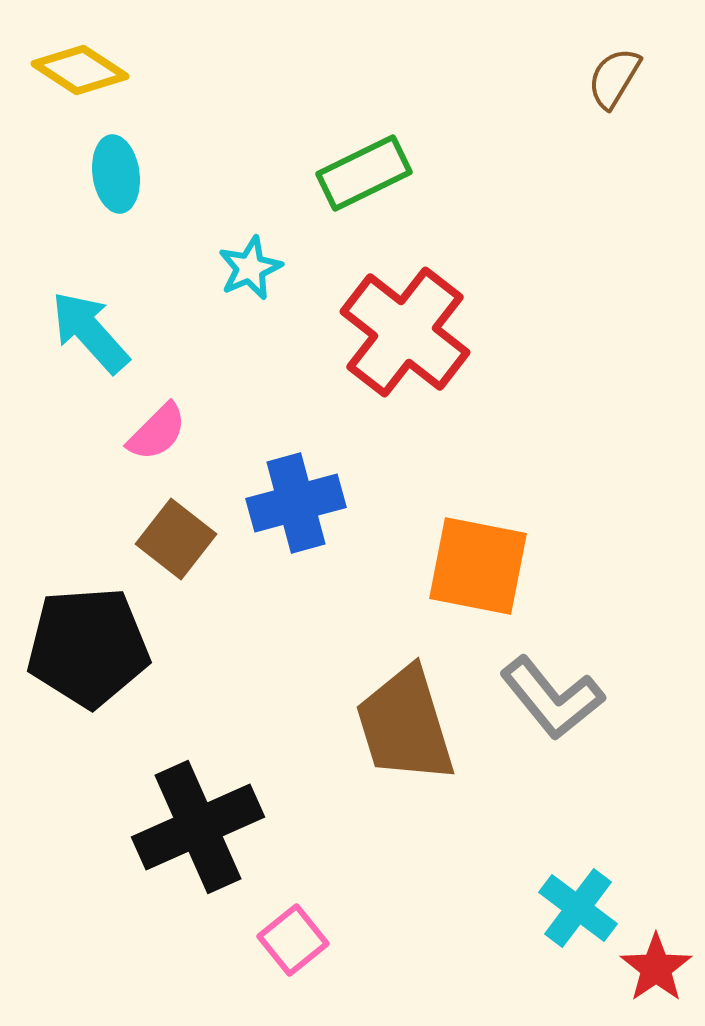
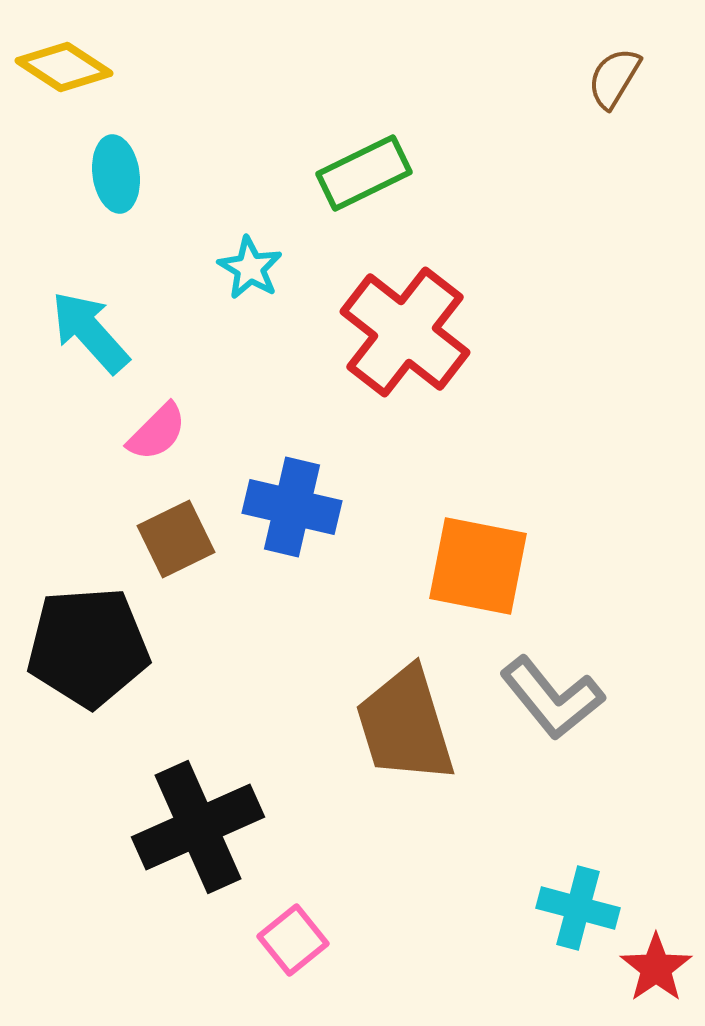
yellow diamond: moved 16 px left, 3 px up
cyan star: rotated 18 degrees counterclockwise
blue cross: moved 4 px left, 4 px down; rotated 28 degrees clockwise
brown square: rotated 26 degrees clockwise
cyan cross: rotated 22 degrees counterclockwise
